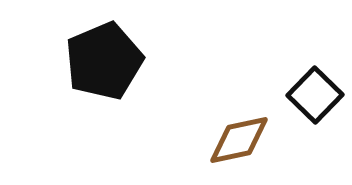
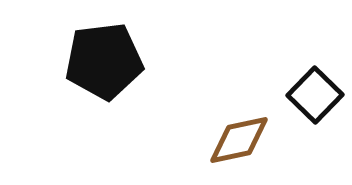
black pentagon: rotated 16 degrees clockwise
